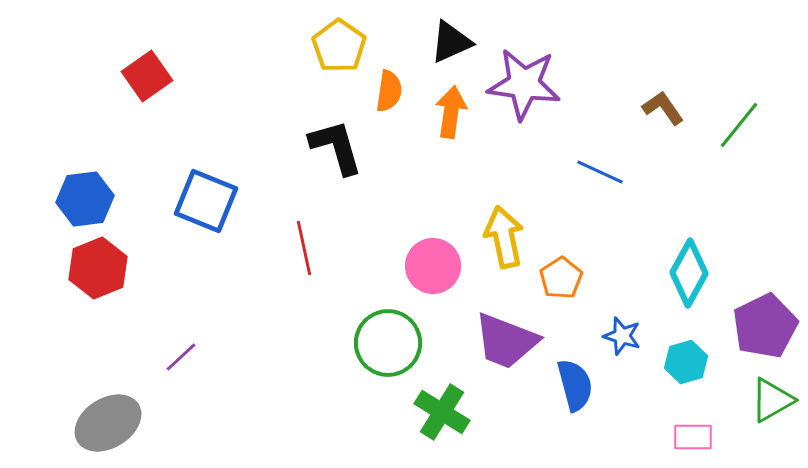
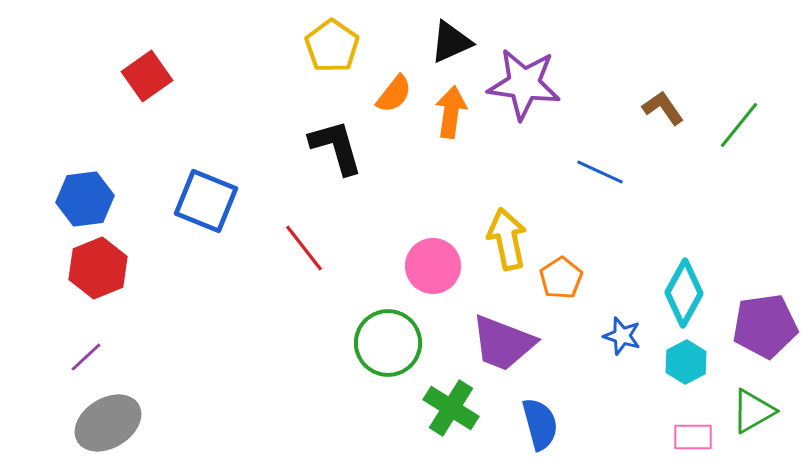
yellow pentagon: moved 7 px left
orange semicircle: moved 5 px right, 3 px down; rotated 30 degrees clockwise
yellow arrow: moved 3 px right, 2 px down
red line: rotated 26 degrees counterclockwise
cyan diamond: moved 5 px left, 20 px down
purple pentagon: rotated 18 degrees clockwise
purple trapezoid: moved 3 px left, 2 px down
purple line: moved 95 px left
cyan hexagon: rotated 12 degrees counterclockwise
blue semicircle: moved 35 px left, 39 px down
green triangle: moved 19 px left, 11 px down
green cross: moved 9 px right, 4 px up
